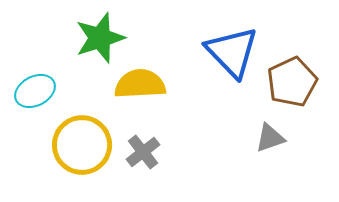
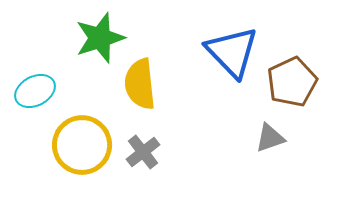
yellow semicircle: rotated 93 degrees counterclockwise
